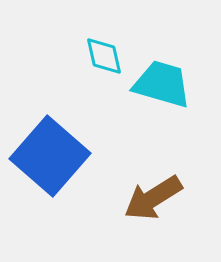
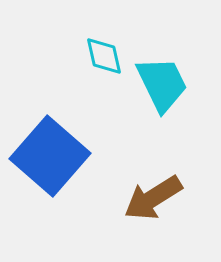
cyan trapezoid: rotated 48 degrees clockwise
